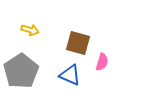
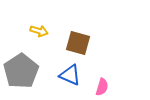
yellow arrow: moved 9 px right, 1 px down
pink semicircle: moved 25 px down
